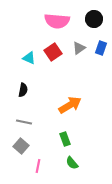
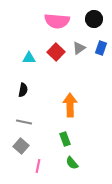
red square: moved 3 px right; rotated 12 degrees counterclockwise
cyan triangle: rotated 24 degrees counterclockwise
orange arrow: rotated 60 degrees counterclockwise
